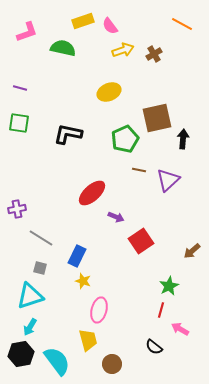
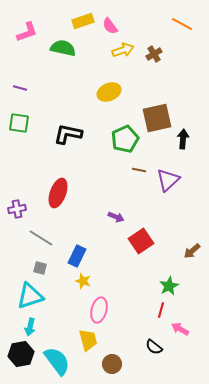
red ellipse: moved 34 px left; rotated 28 degrees counterclockwise
cyan arrow: rotated 18 degrees counterclockwise
